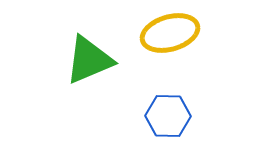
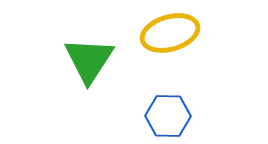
green triangle: rotated 34 degrees counterclockwise
